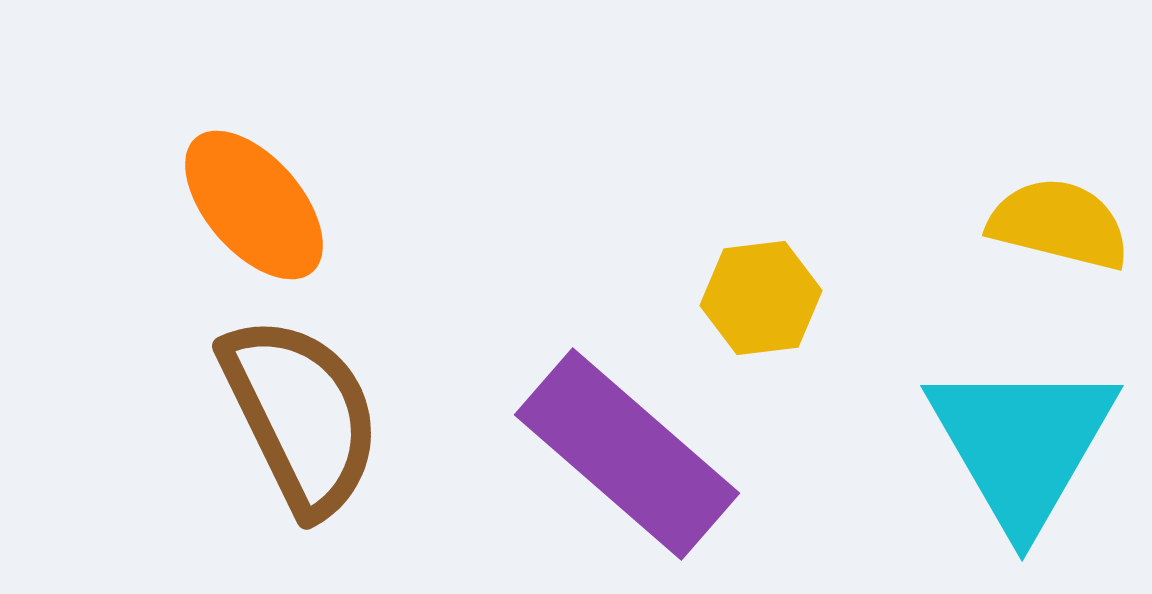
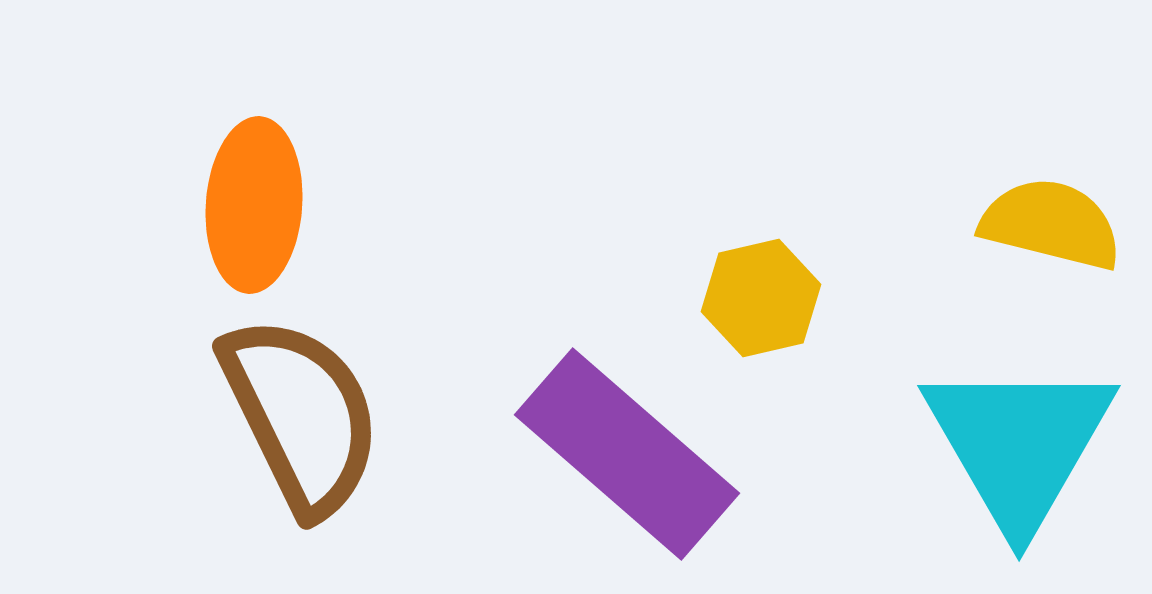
orange ellipse: rotated 45 degrees clockwise
yellow semicircle: moved 8 px left
yellow hexagon: rotated 6 degrees counterclockwise
cyan triangle: moved 3 px left
